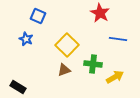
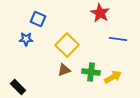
blue square: moved 3 px down
blue star: rotated 24 degrees counterclockwise
green cross: moved 2 px left, 8 px down
yellow arrow: moved 2 px left
black rectangle: rotated 14 degrees clockwise
